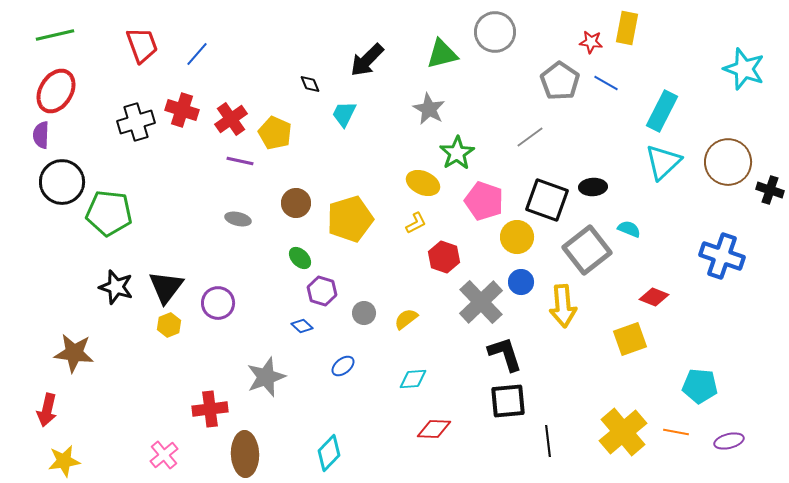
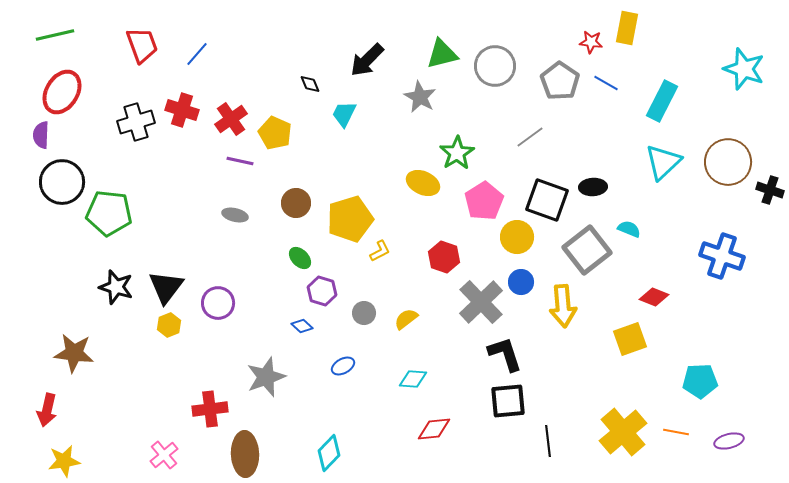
gray circle at (495, 32): moved 34 px down
red ellipse at (56, 91): moved 6 px right, 1 px down
gray star at (429, 109): moved 9 px left, 12 px up
cyan rectangle at (662, 111): moved 10 px up
pink pentagon at (484, 201): rotated 21 degrees clockwise
gray ellipse at (238, 219): moved 3 px left, 4 px up
yellow L-shape at (416, 223): moved 36 px left, 28 px down
blue ellipse at (343, 366): rotated 10 degrees clockwise
cyan diamond at (413, 379): rotated 8 degrees clockwise
cyan pentagon at (700, 386): moved 5 px up; rotated 8 degrees counterclockwise
red diamond at (434, 429): rotated 8 degrees counterclockwise
